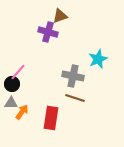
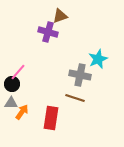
gray cross: moved 7 px right, 1 px up
